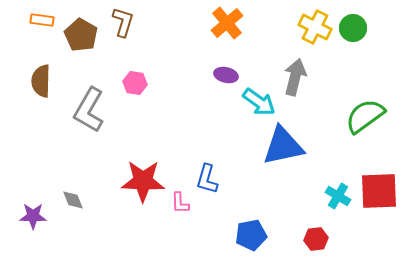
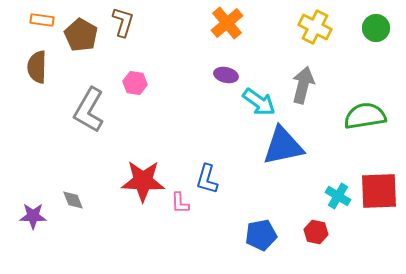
green circle: moved 23 px right
gray arrow: moved 8 px right, 8 px down
brown semicircle: moved 4 px left, 14 px up
green semicircle: rotated 27 degrees clockwise
blue pentagon: moved 10 px right
red hexagon: moved 7 px up; rotated 20 degrees clockwise
